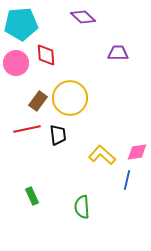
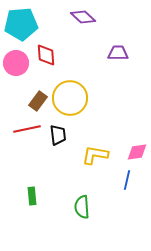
yellow L-shape: moved 7 px left; rotated 32 degrees counterclockwise
green rectangle: rotated 18 degrees clockwise
